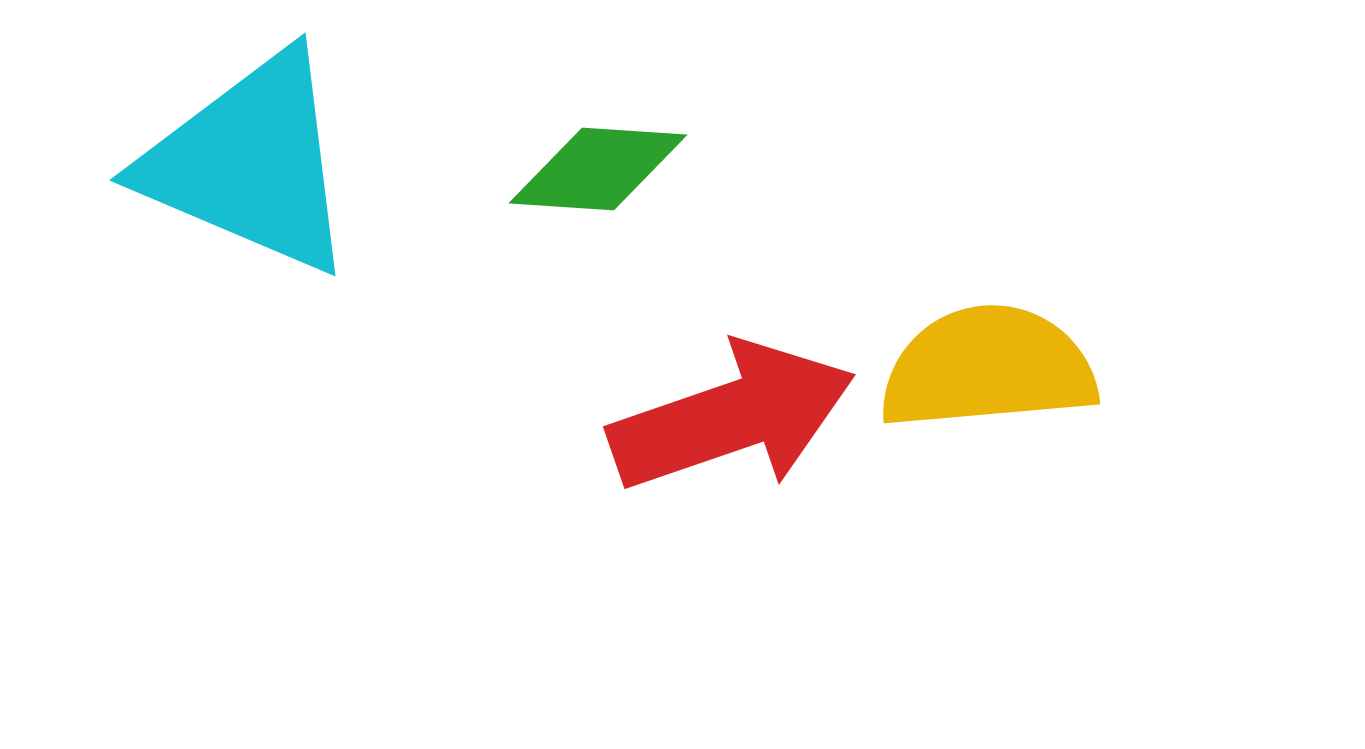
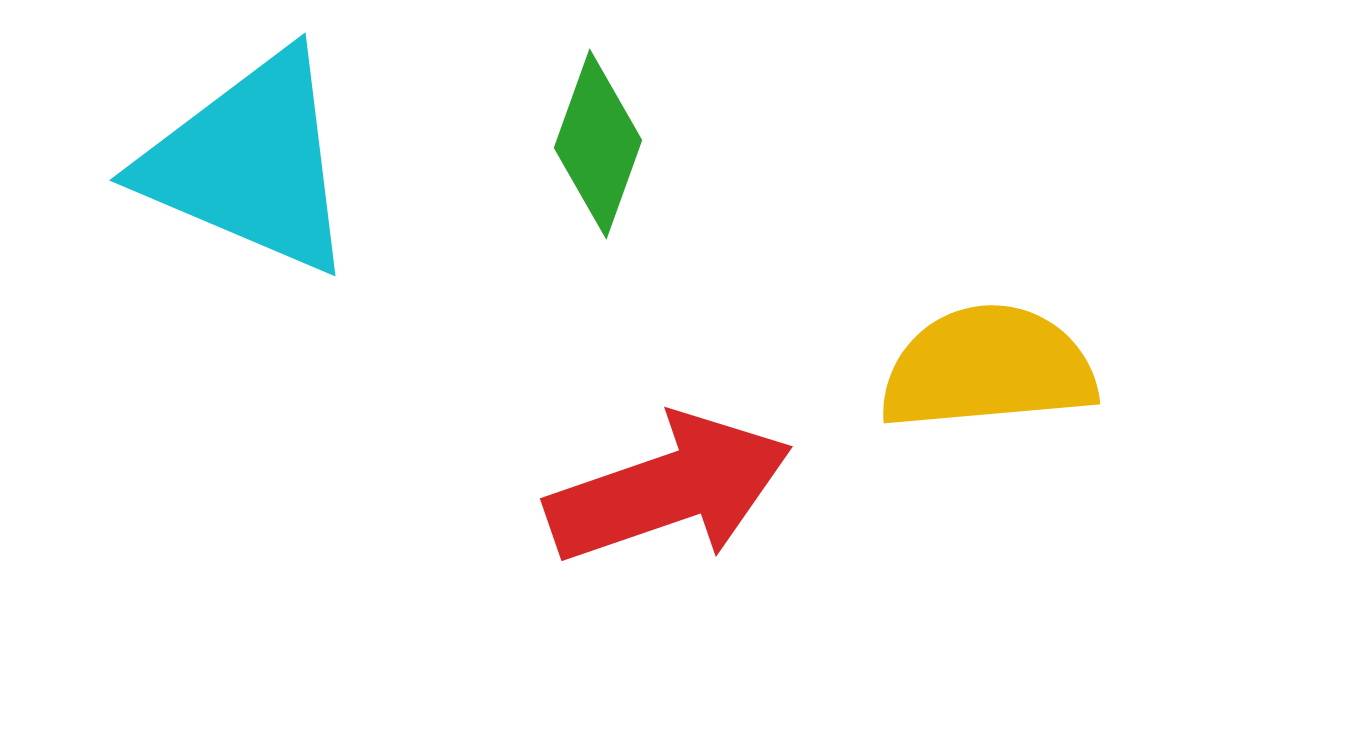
green diamond: moved 25 px up; rotated 74 degrees counterclockwise
red arrow: moved 63 px left, 72 px down
